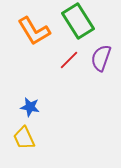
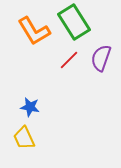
green rectangle: moved 4 px left, 1 px down
